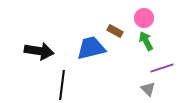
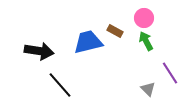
blue trapezoid: moved 3 px left, 6 px up
purple line: moved 8 px right, 5 px down; rotated 75 degrees clockwise
black line: moved 2 px left; rotated 48 degrees counterclockwise
